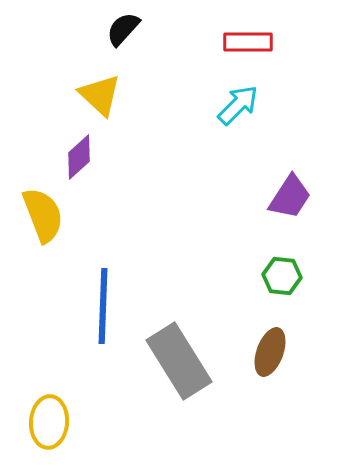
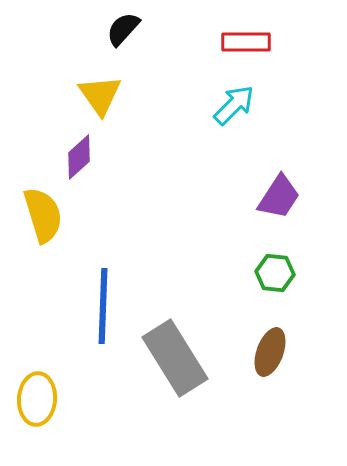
red rectangle: moved 2 px left
yellow triangle: rotated 12 degrees clockwise
cyan arrow: moved 4 px left
purple trapezoid: moved 11 px left
yellow semicircle: rotated 4 degrees clockwise
green hexagon: moved 7 px left, 3 px up
gray rectangle: moved 4 px left, 3 px up
yellow ellipse: moved 12 px left, 23 px up
